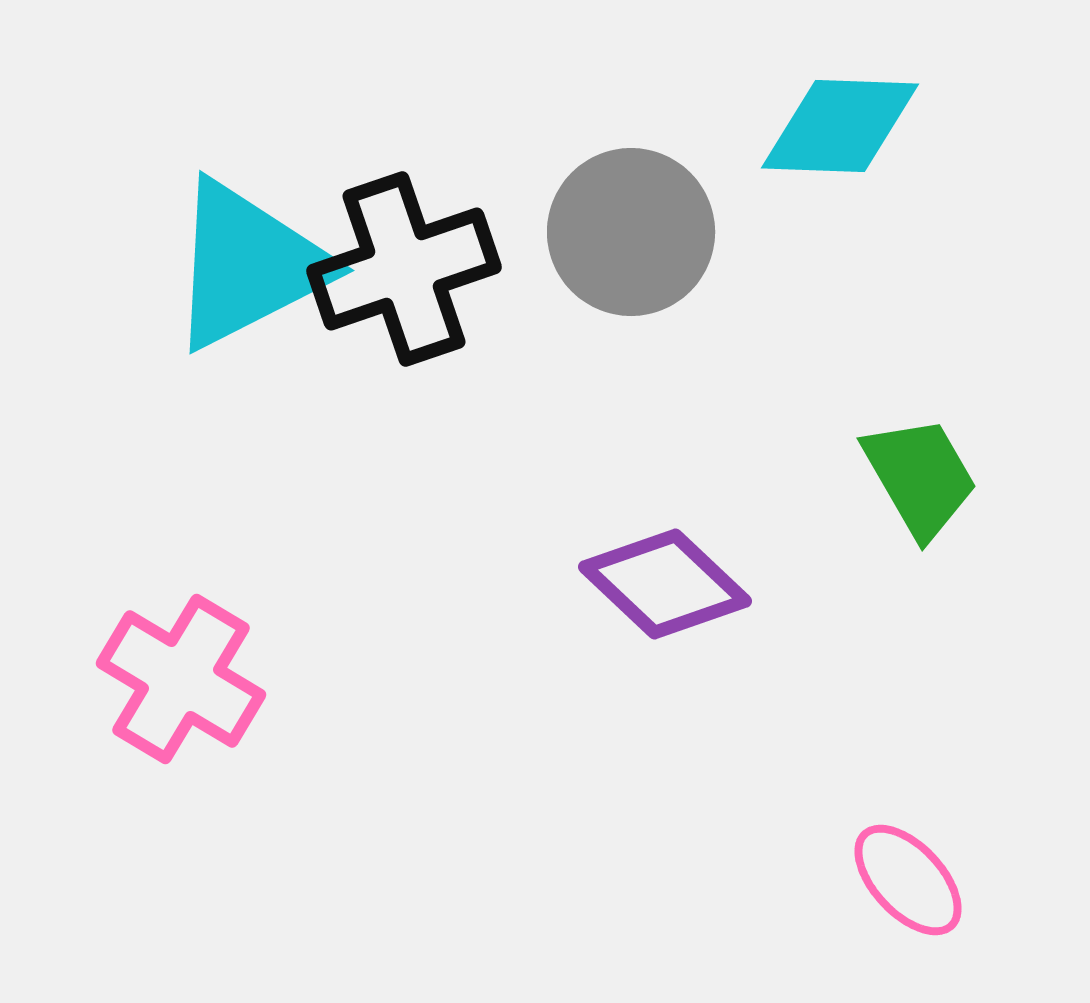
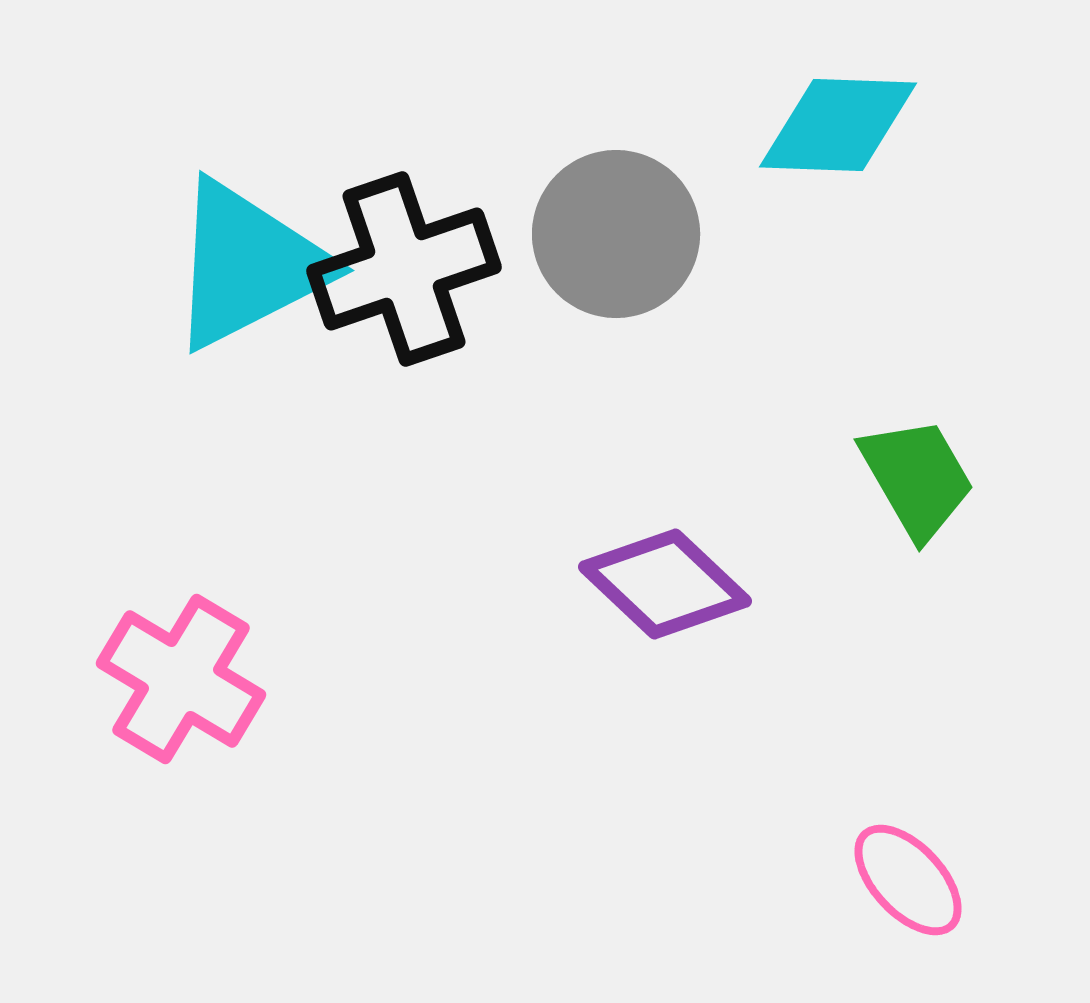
cyan diamond: moved 2 px left, 1 px up
gray circle: moved 15 px left, 2 px down
green trapezoid: moved 3 px left, 1 px down
